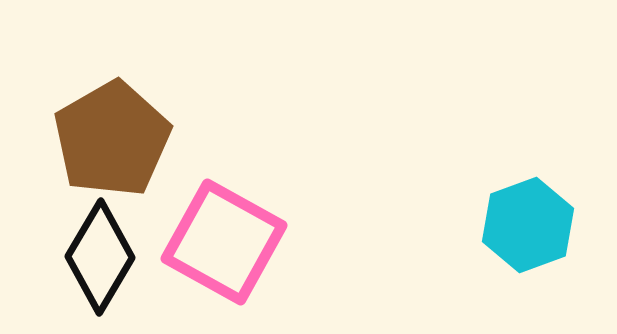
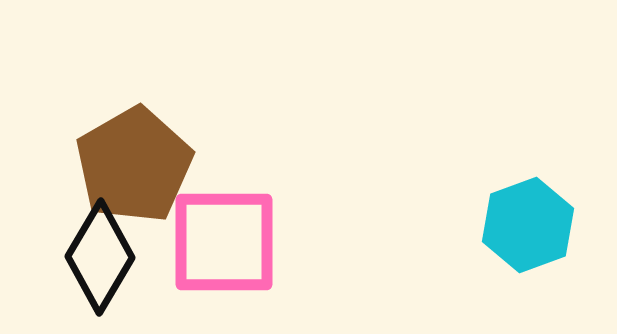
brown pentagon: moved 22 px right, 26 px down
pink square: rotated 29 degrees counterclockwise
